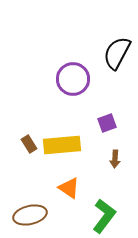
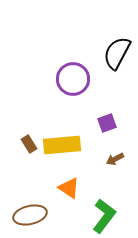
brown arrow: rotated 60 degrees clockwise
